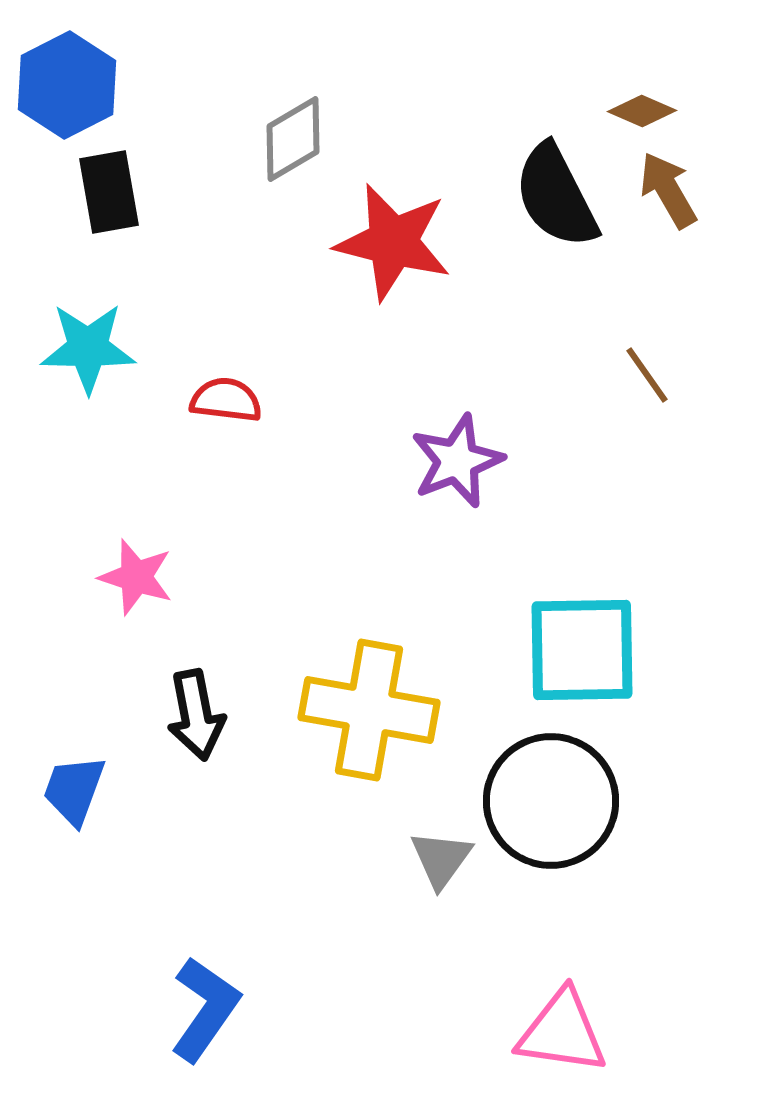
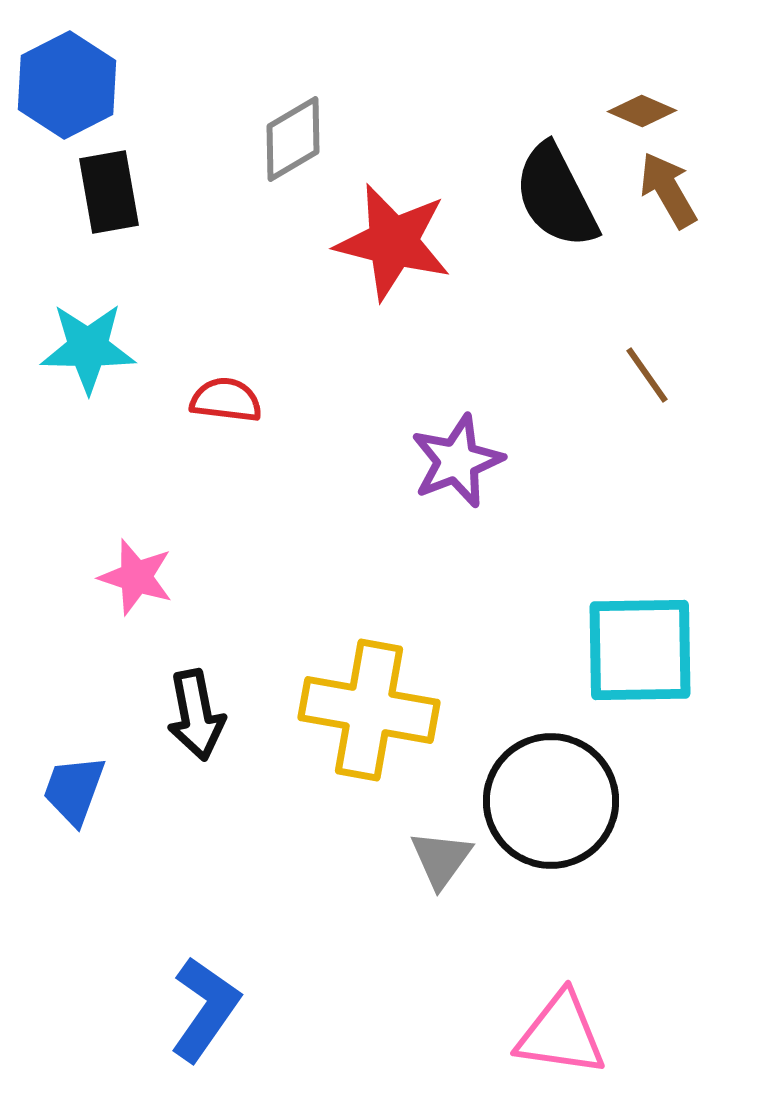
cyan square: moved 58 px right
pink triangle: moved 1 px left, 2 px down
